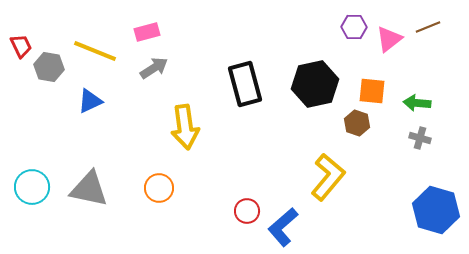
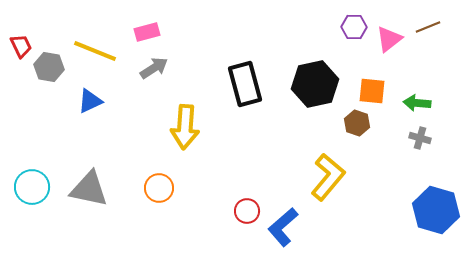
yellow arrow: rotated 12 degrees clockwise
